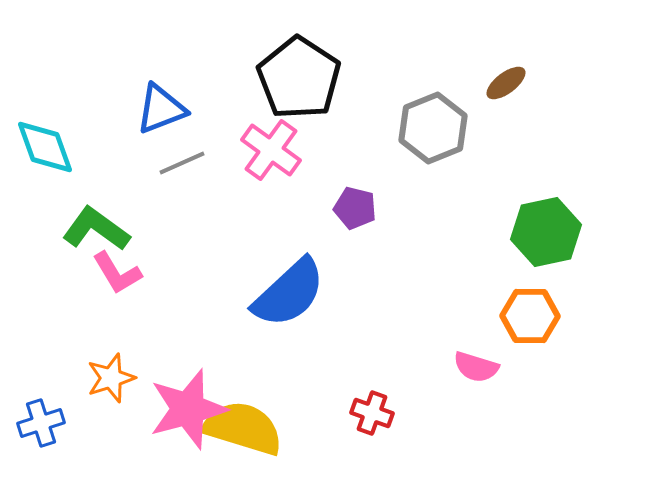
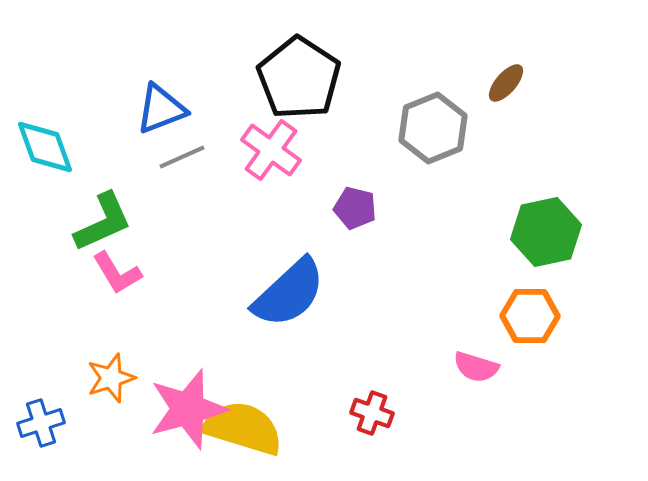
brown ellipse: rotated 12 degrees counterclockwise
gray line: moved 6 px up
green L-shape: moved 7 px right, 7 px up; rotated 120 degrees clockwise
